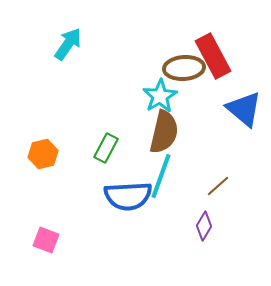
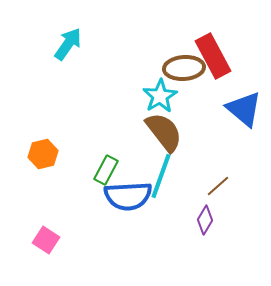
brown semicircle: rotated 51 degrees counterclockwise
green rectangle: moved 22 px down
purple diamond: moved 1 px right, 6 px up
pink square: rotated 12 degrees clockwise
